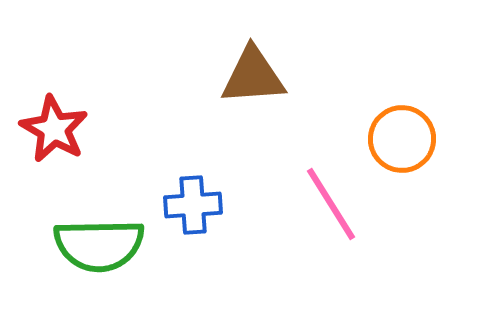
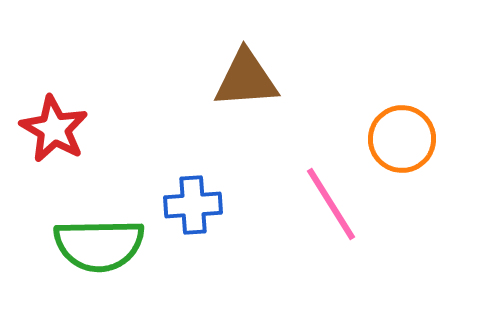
brown triangle: moved 7 px left, 3 px down
